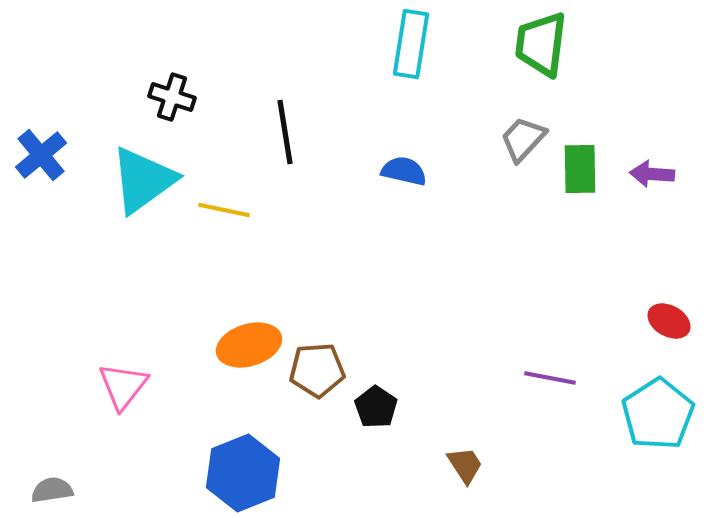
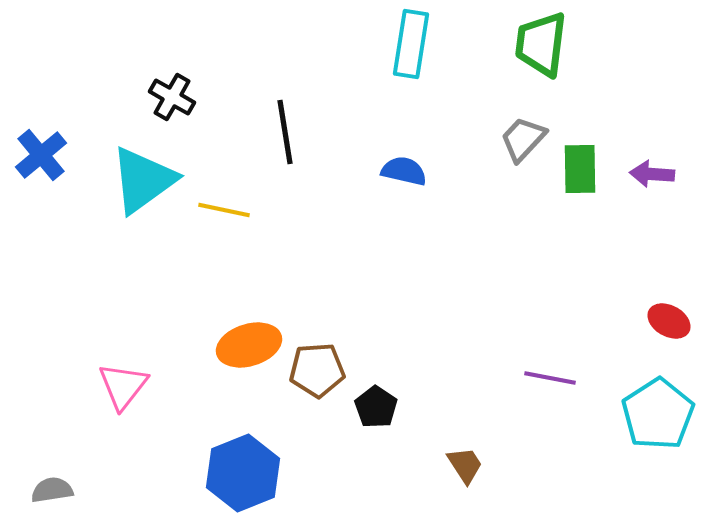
black cross: rotated 12 degrees clockwise
